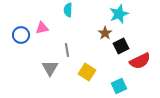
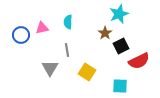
cyan semicircle: moved 12 px down
red semicircle: moved 1 px left
cyan square: moved 1 px right; rotated 28 degrees clockwise
